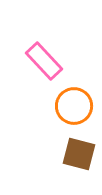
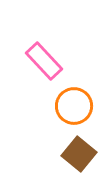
brown square: rotated 24 degrees clockwise
